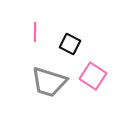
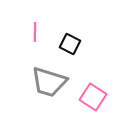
pink square: moved 21 px down
